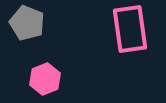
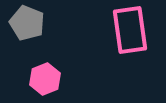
pink rectangle: moved 1 px down
